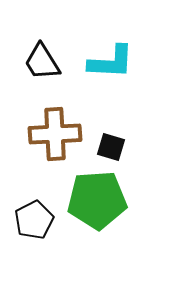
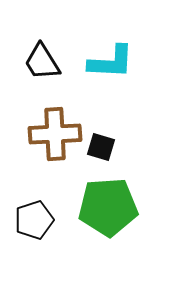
black square: moved 10 px left
green pentagon: moved 11 px right, 7 px down
black pentagon: rotated 9 degrees clockwise
